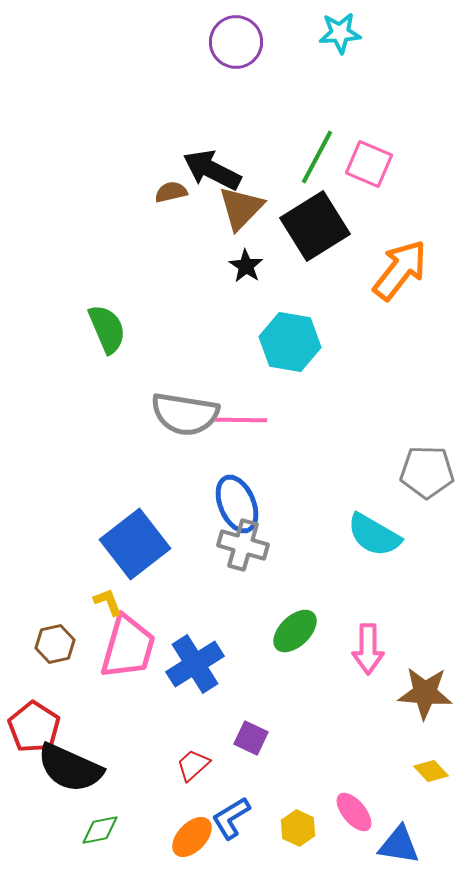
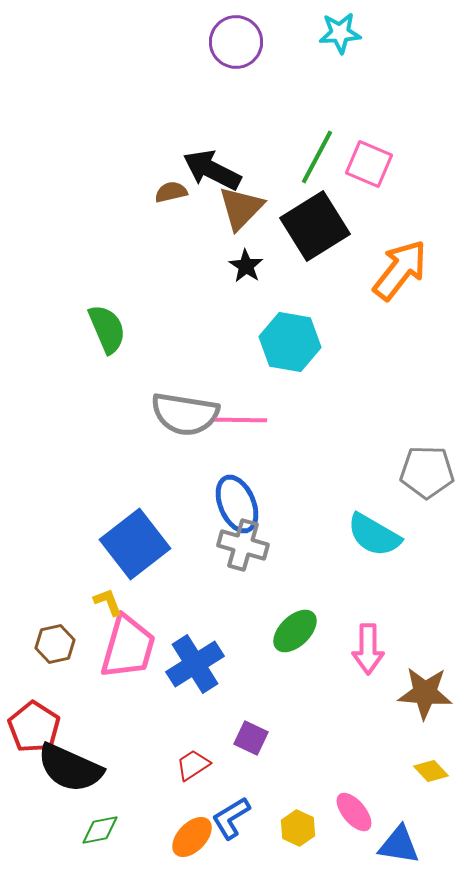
red trapezoid: rotated 9 degrees clockwise
